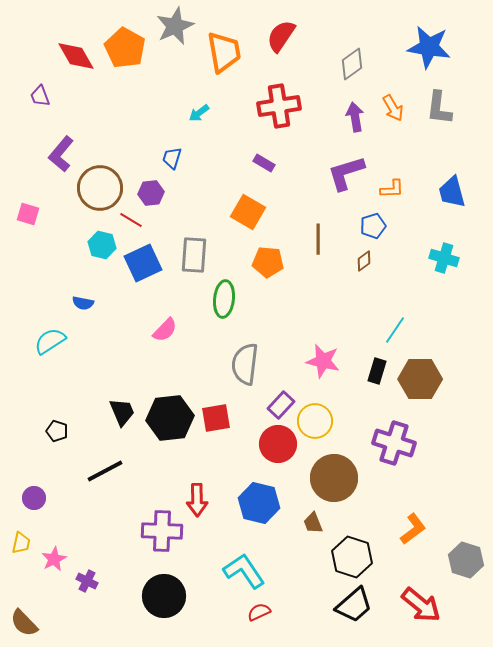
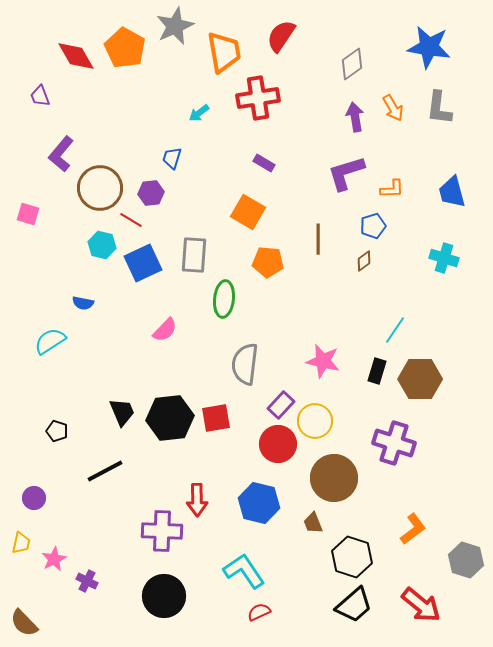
red cross at (279, 106): moved 21 px left, 8 px up
